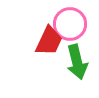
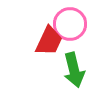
green arrow: moved 3 px left, 8 px down
